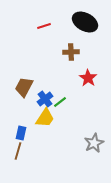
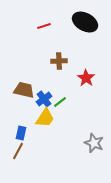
brown cross: moved 12 px left, 9 px down
red star: moved 2 px left
brown trapezoid: moved 3 px down; rotated 75 degrees clockwise
blue cross: moved 1 px left
gray star: rotated 24 degrees counterclockwise
brown line: rotated 12 degrees clockwise
